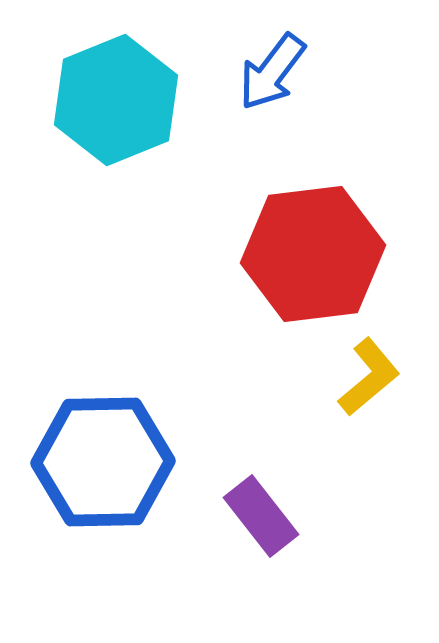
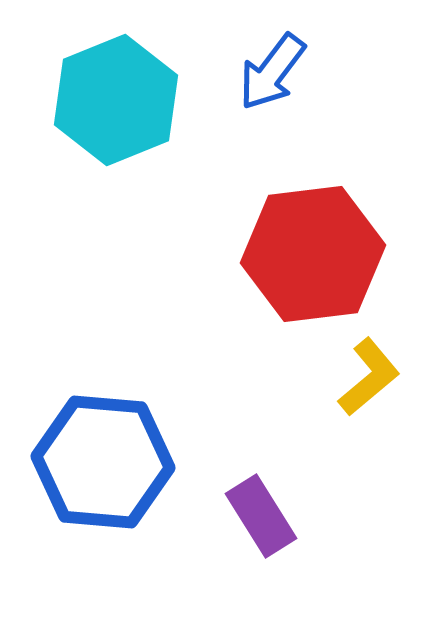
blue hexagon: rotated 6 degrees clockwise
purple rectangle: rotated 6 degrees clockwise
